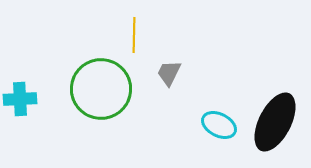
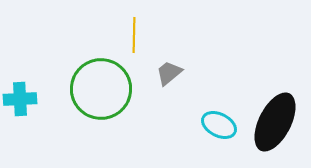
gray trapezoid: rotated 24 degrees clockwise
